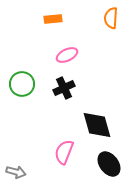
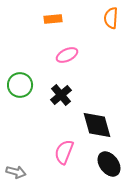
green circle: moved 2 px left, 1 px down
black cross: moved 3 px left, 7 px down; rotated 15 degrees counterclockwise
